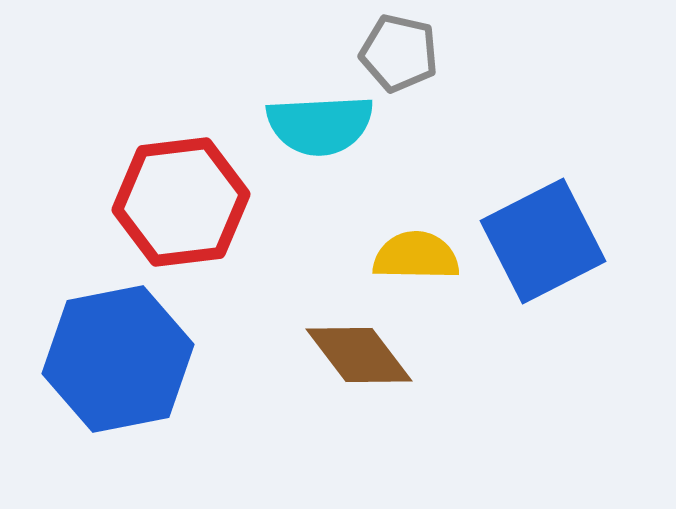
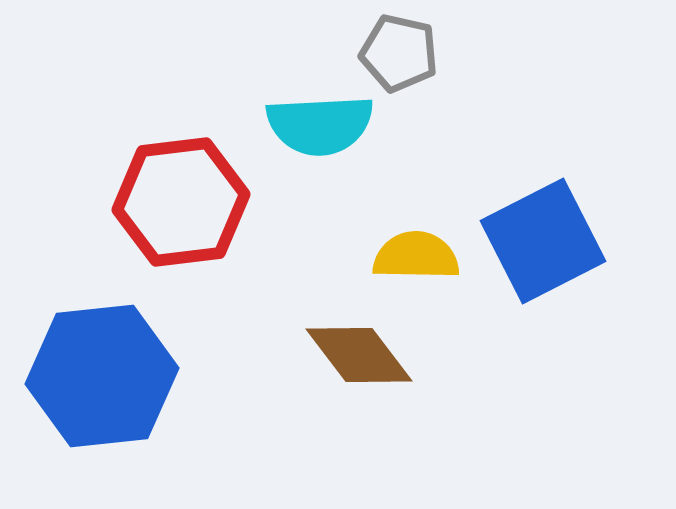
blue hexagon: moved 16 px left, 17 px down; rotated 5 degrees clockwise
